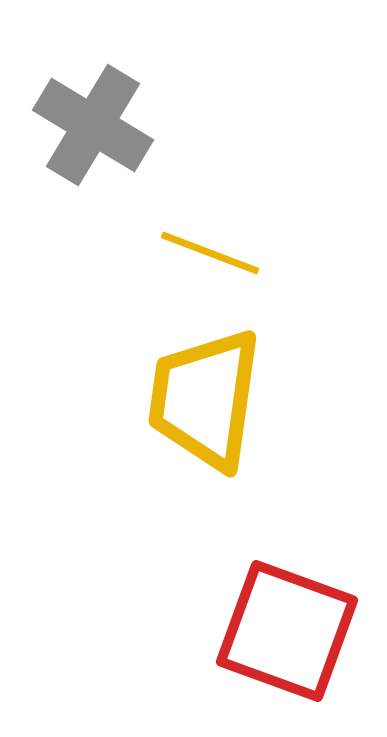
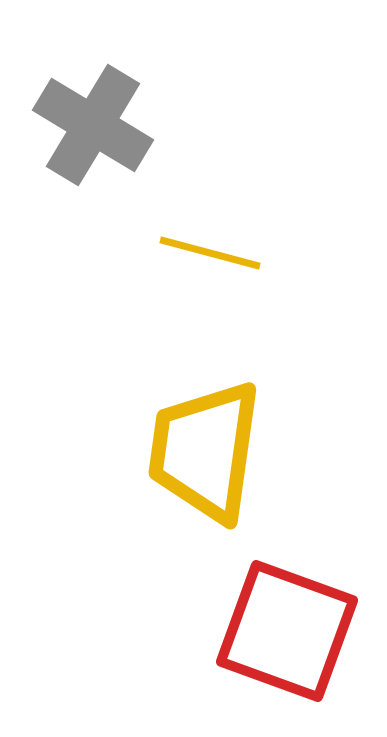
yellow line: rotated 6 degrees counterclockwise
yellow trapezoid: moved 52 px down
